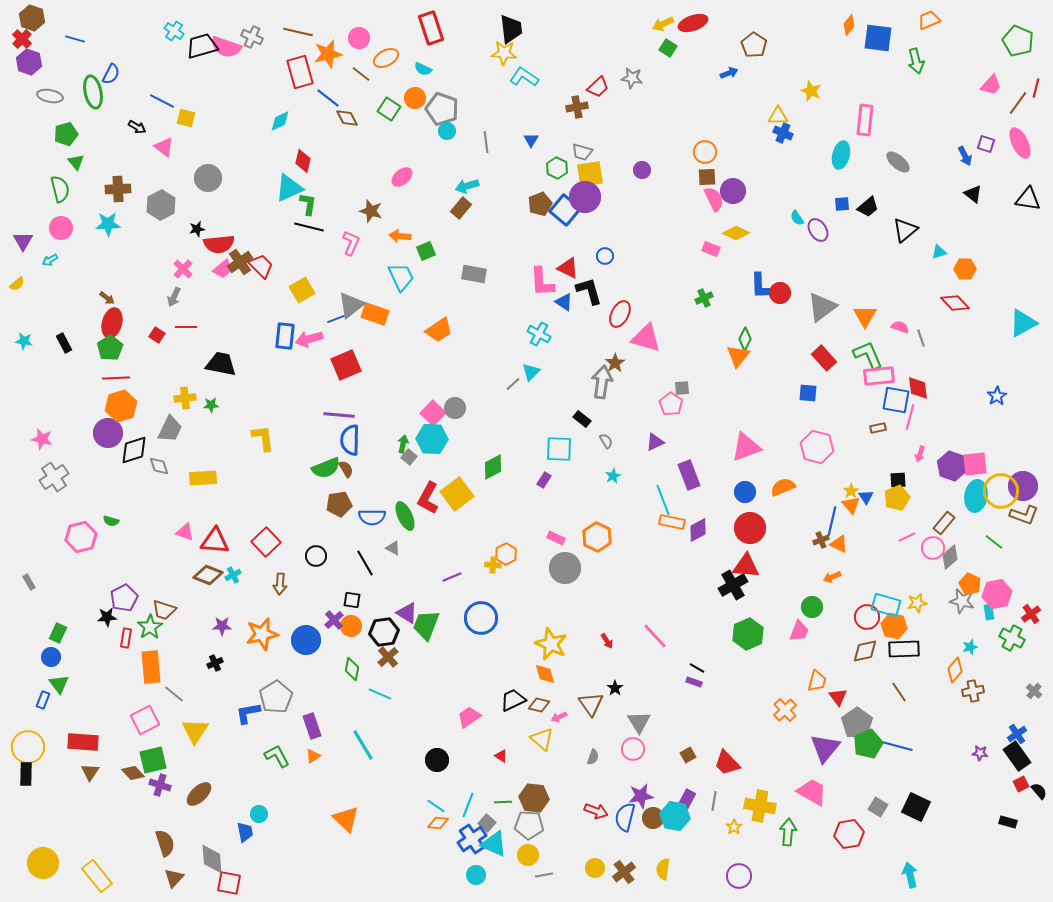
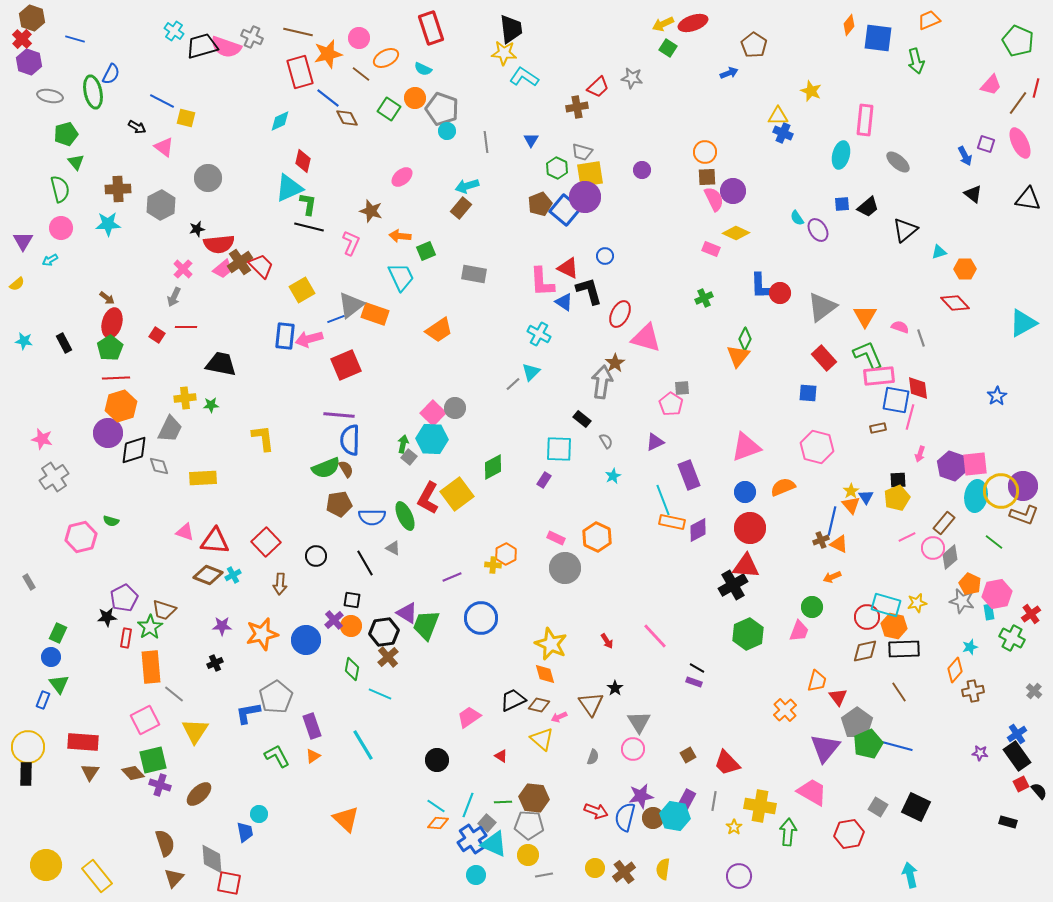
yellow circle at (43, 863): moved 3 px right, 2 px down
